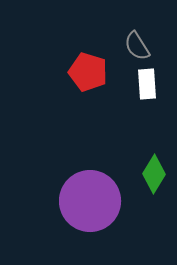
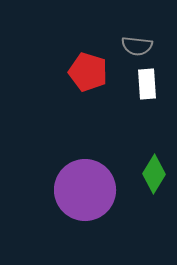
gray semicircle: rotated 52 degrees counterclockwise
purple circle: moved 5 px left, 11 px up
